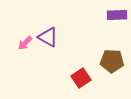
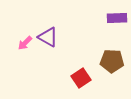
purple rectangle: moved 3 px down
